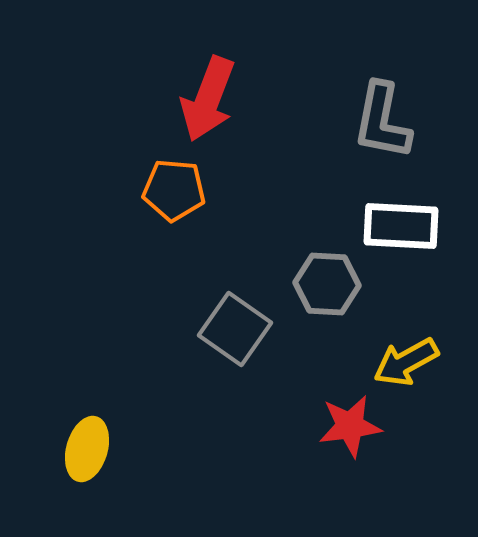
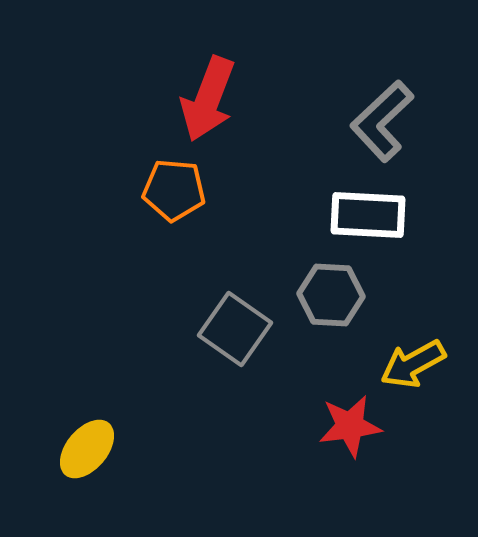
gray L-shape: rotated 36 degrees clockwise
white rectangle: moved 33 px left, 11 px up
gray hexagon: moved 4 px right, 11 px down
yellow arrow: moved 7 px right, 2 px down
yellow ellipse: rotated 24 degrees clockwise
